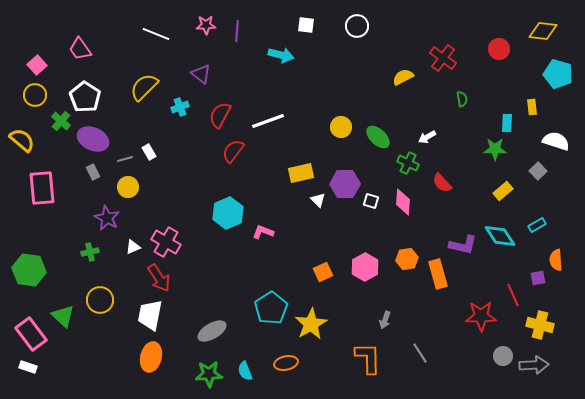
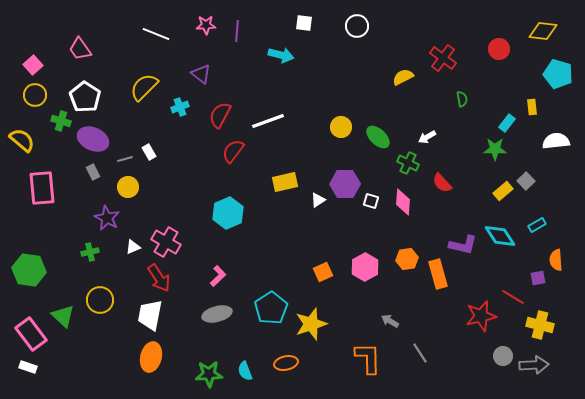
white square at (306, 25): moved 2 px left, 2 px up
pink square at (37, 65): moved 4 px left
green cross at (61, 121): rotated 24 degrees counterclockwise
cyan rectangle at (507, 123): rotated 36 degrees clockwise
white semicircle at (556, 141): rotated 24 degrees counterclockwise
gray square at (538, 171): moved 12 px left, 10 px down
yellow rectangle at (301, 173): moved 16 px left, 9 px down
white triangle at (318, 200): rotated 42 degrees clockwise
pink L-shape at (263, 232): moved 45 px left, 44 px down; rotated 115 degrees clockwise
red line at (513, 295): moved 2 px down; rotated 35 degrees counterclockwise
red star at (481, 316): rotated 12 degrees counterclockwise
gray arrow at (385, 320): moved 5 px right, 1 px down; rotated 102 degrees clockwise
yellow star at (311, 324): rotated 12 degrees clockwise
gray ellipse at (212, 331): moved 5 px right, 17 px up; rotated 16 degrees clockwise
